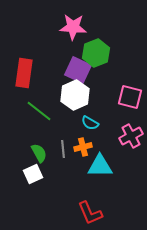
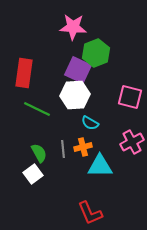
white hexagon: rotated 20 degrees clockwise
green line: moved 2 px left, 2 px up; rotated 12 degrees counterclockwise
pink cross: moved 1 px right, 6 px down
white square: rotated 12 degrees counterclockwise
